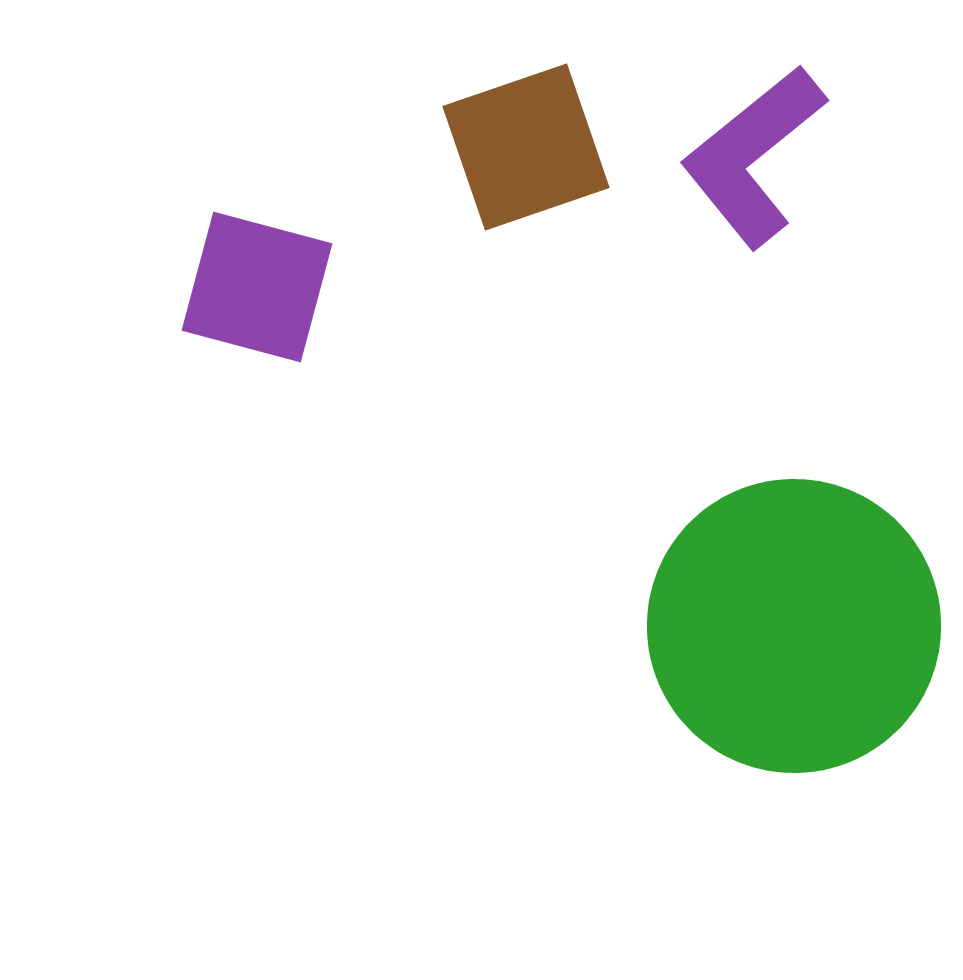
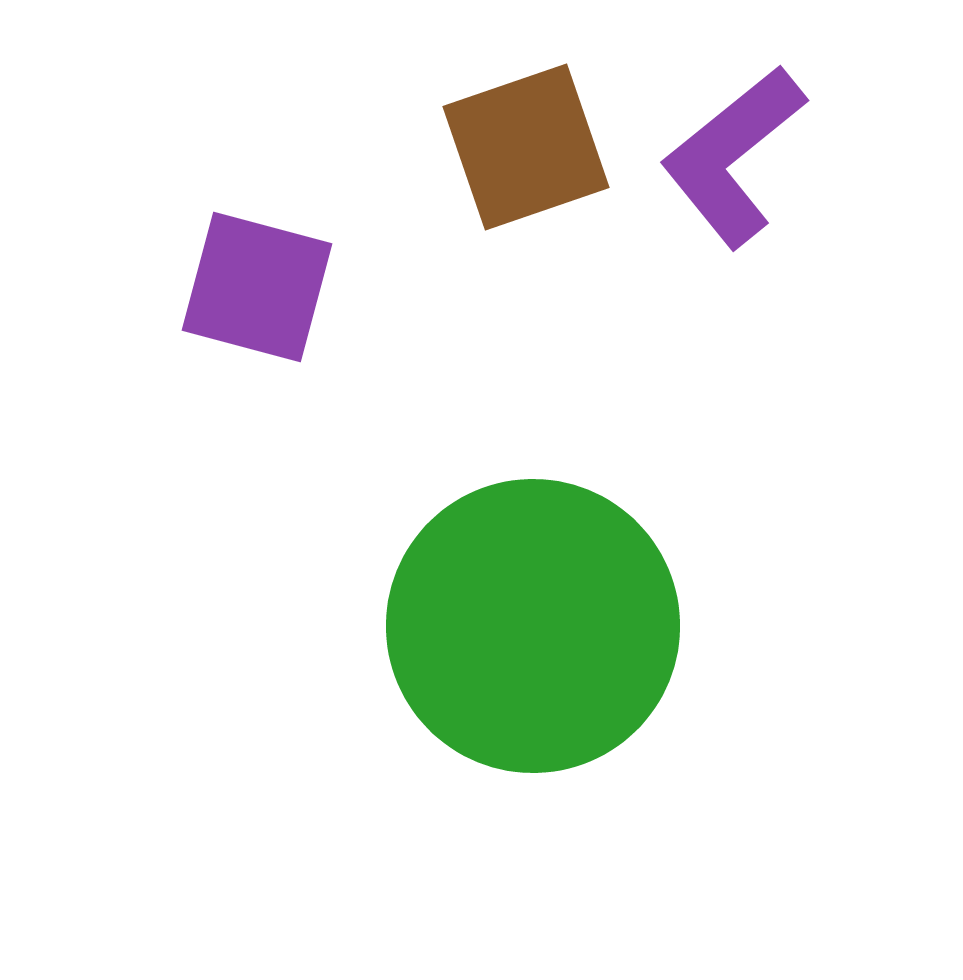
purple L-shape: moved 20 px left
green circle: moved 261 px left
